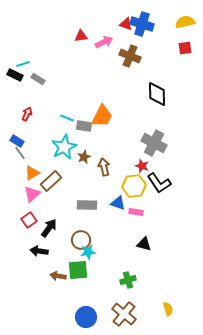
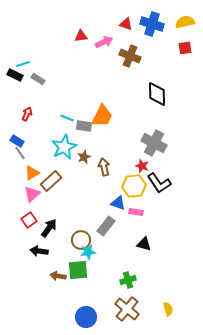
blue cross at (142, 24): moved 10 px right
gray rectangle at (87, 205): moved 19 px right, 21 px down; rotated 54 degrees counterclockwise
brown cross at (124, 314): moved 3 px right, 5 px up
